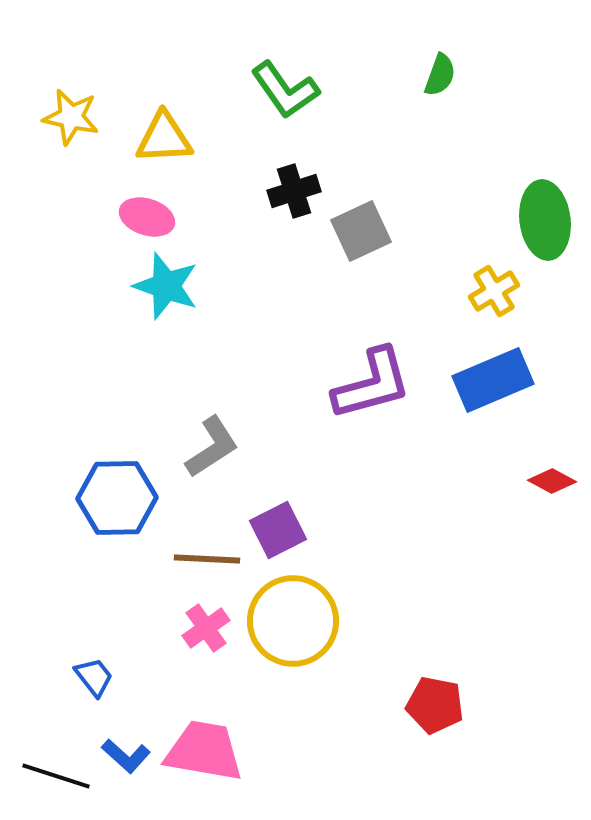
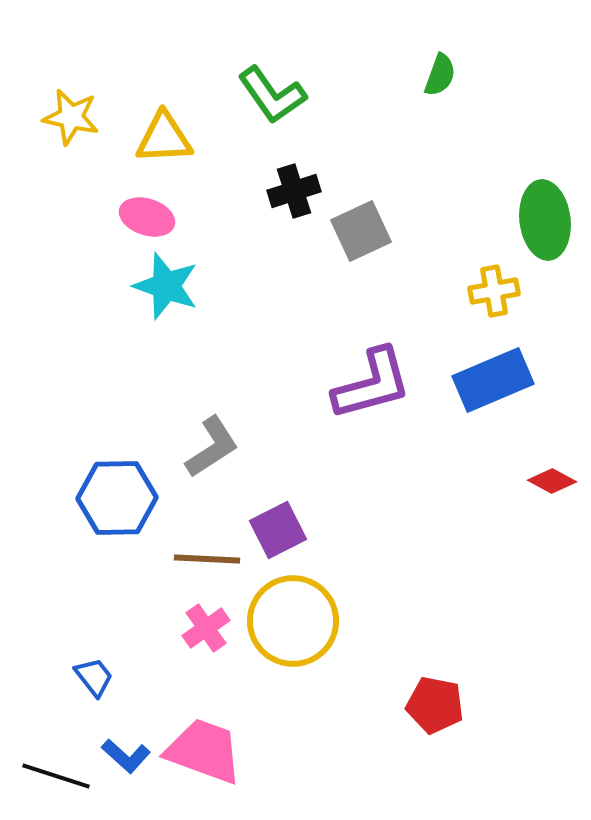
green L-shape: moved 13 px left, 5 px down
yellow cross: rotated 21 degrees clockwise
pink trapezoid: rotated 10 degrees clockwise
